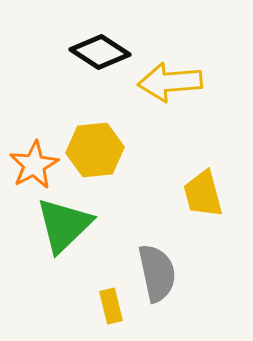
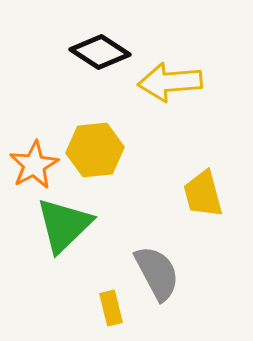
gray semicircle: rotated 16 degrees counterclockwise
yellow rectangle: moved 2 px down
